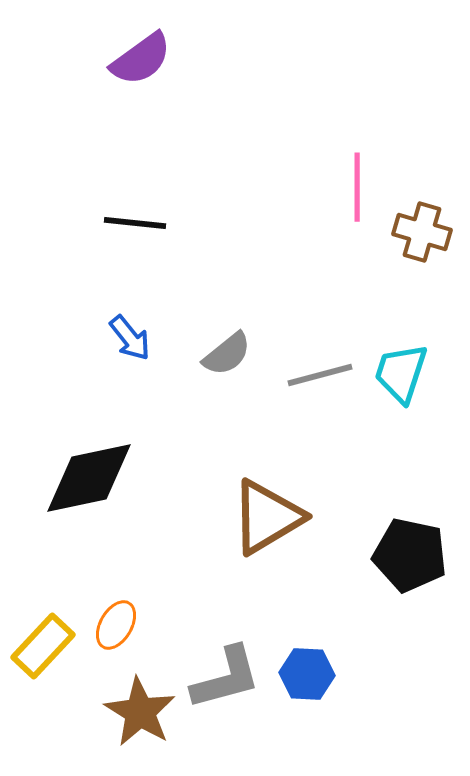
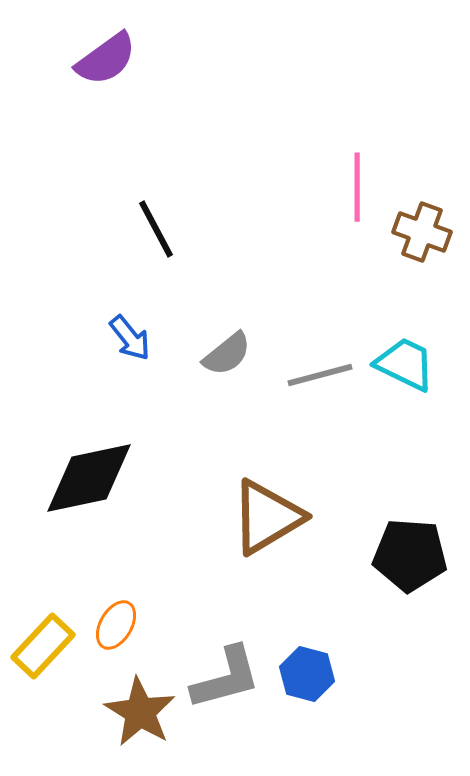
purple semicircle: moved 35 px left
black line: moved 21 px right, 6 px down; rotated 56 degrees clockwise
brown cross: rotated 4 degrees clockwise
cyan trapezoid: moved 4 px right, 9 px up; rotated 98 degrees clockwise
black pentagon: rotated 8 degrees counterclockwise
blue hexagon: rotated 12 degrees clockwise
